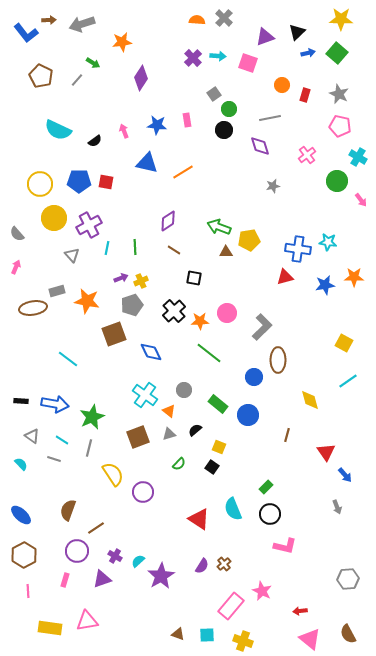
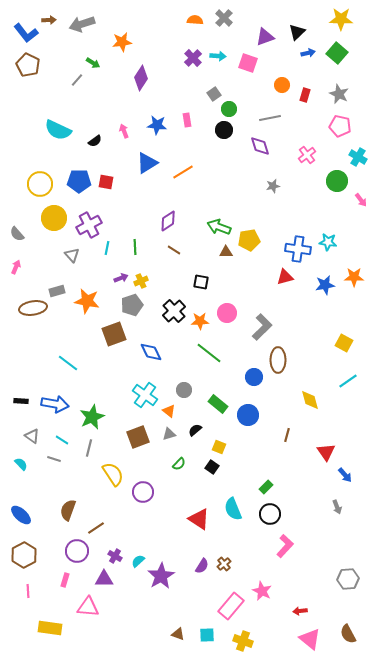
orange semicircle at (197, 20): moved 2 px left
brown pentagon at (41, 76): moved 13 px left, 11 px up
blue triangle at (147, 163): rotated 45 degrees counterclockwise
black square at (194, 278): moved 7 px right, 4 px down
cyan line at (68, 359): moved 4 px down
pink L-shape at (285, 546): rotated 60 degrees counterclockwise
purple triangle at (102, 579): moved 2 px right; rotated 18 degrees clockwise
pink triangle at (87, 621): moved 1 px right, 14 px up; rotated 15 degrees clockwise
